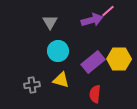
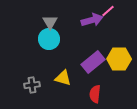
cyan circle: moved 9 px left, 12 px up
yellow triangle: moved 2 px right, 2 px up
